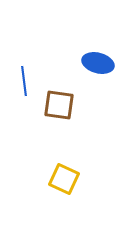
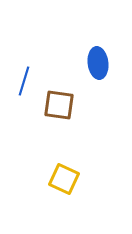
blue ellipse: rotated 68 degrees clockwise
blue line: rotated 24 degrees clockwise
